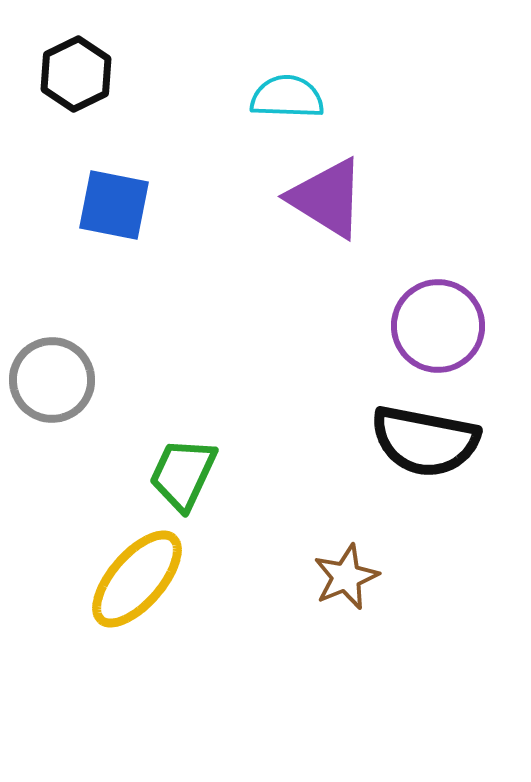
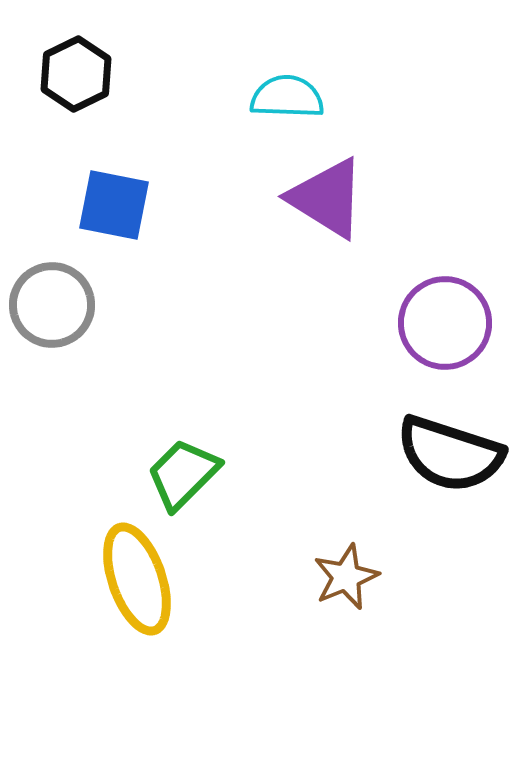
purple circle: moved 7 px right, 3 px up
gray circle: moved 75 px up
black semicircle: moved 25 px right, 13 px down; rotated 7 degrees clockwise
green trapezoid: rotated 20 degrees clockwise
yellow ellipse: rotated 60 degrees counterclockwise
